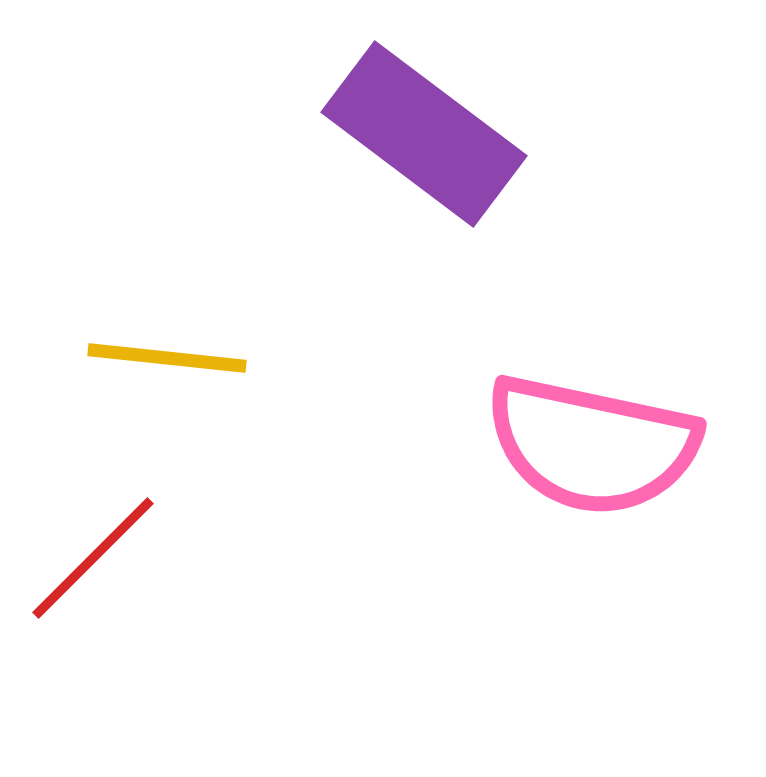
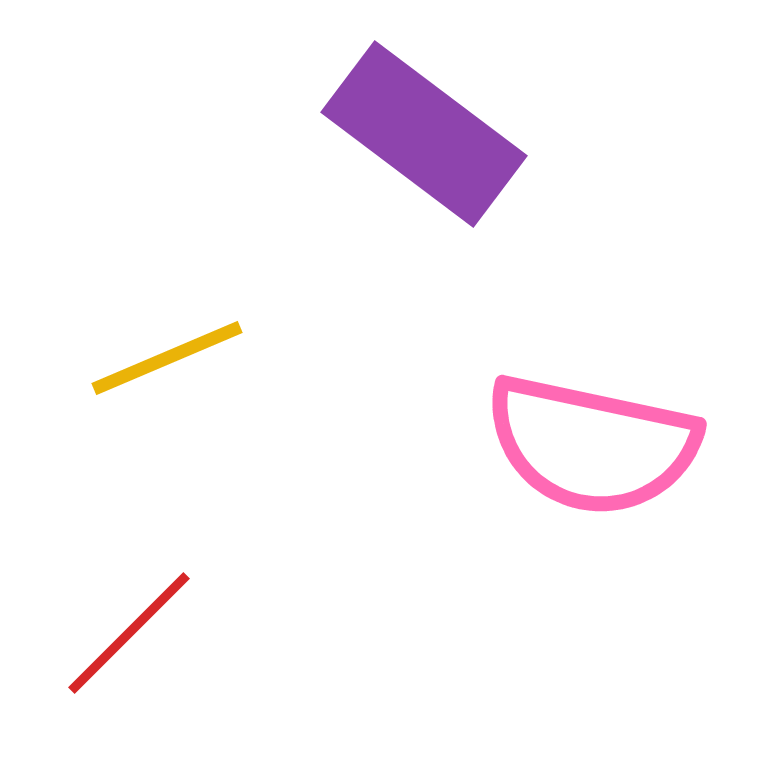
yellow line: rotated 29 degrees counterclockwise
red line: moved 36 px right, 75 px down
